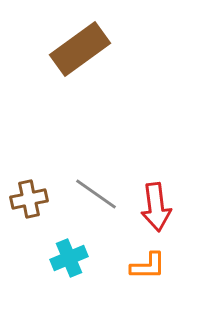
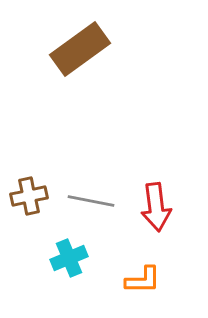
gray line: moved 5 px left, 7 px down; rotated 24 degrees counterclockwise
brown cross: moved 3 px up
orange L-shape: moved 5 px left, 14 px down
